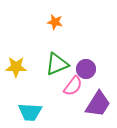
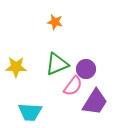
purple trapezoid: moved 3 px left, 2 px up
